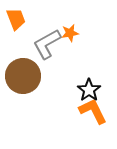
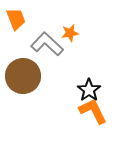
gray L-shape: rotated 72 degrees clockwise
